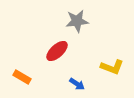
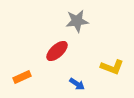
orange rectangle: rotated 54 degrees counterclockwise
